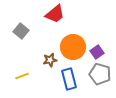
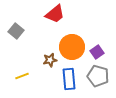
gray square: moved 5 px left
orange circle: moved 1 px left
gray pentagon: moved 2 px left, 2 px down
blue rectangle: rotated 10 degrees clockwise
